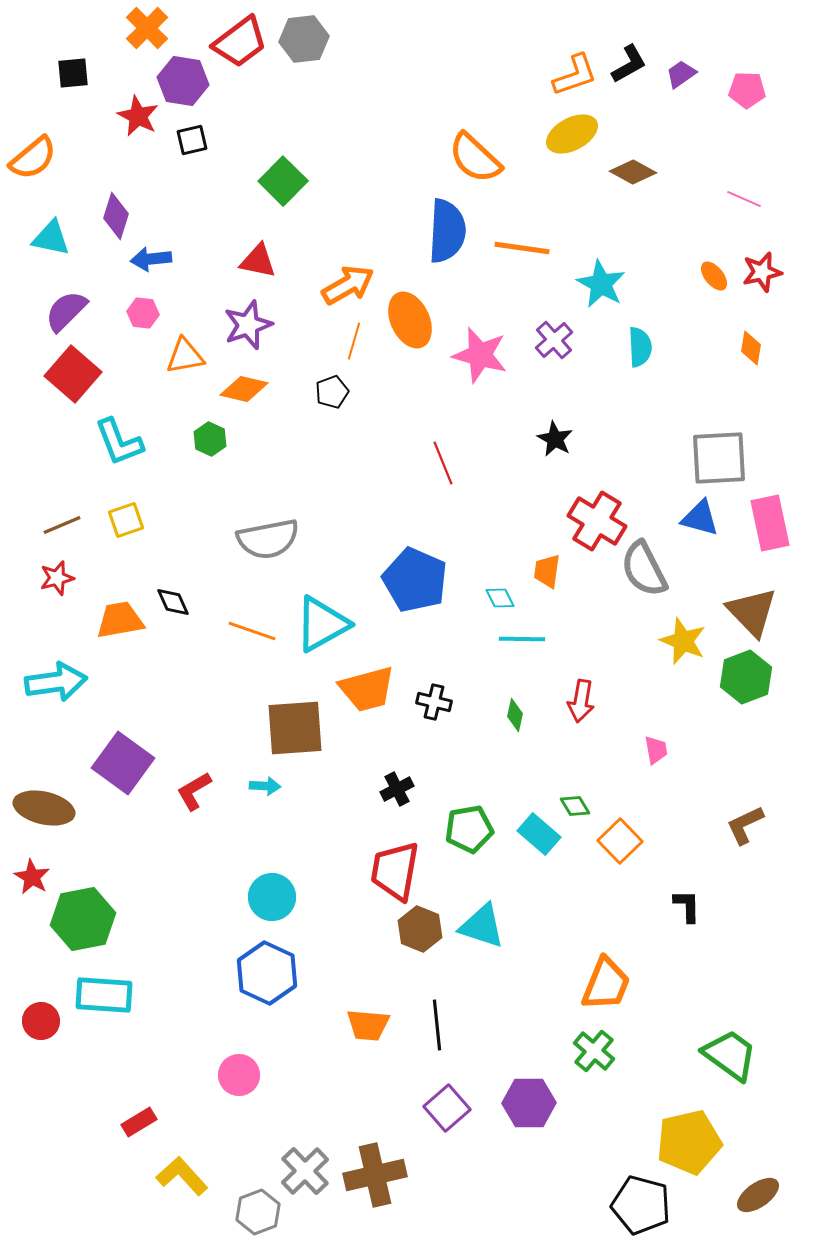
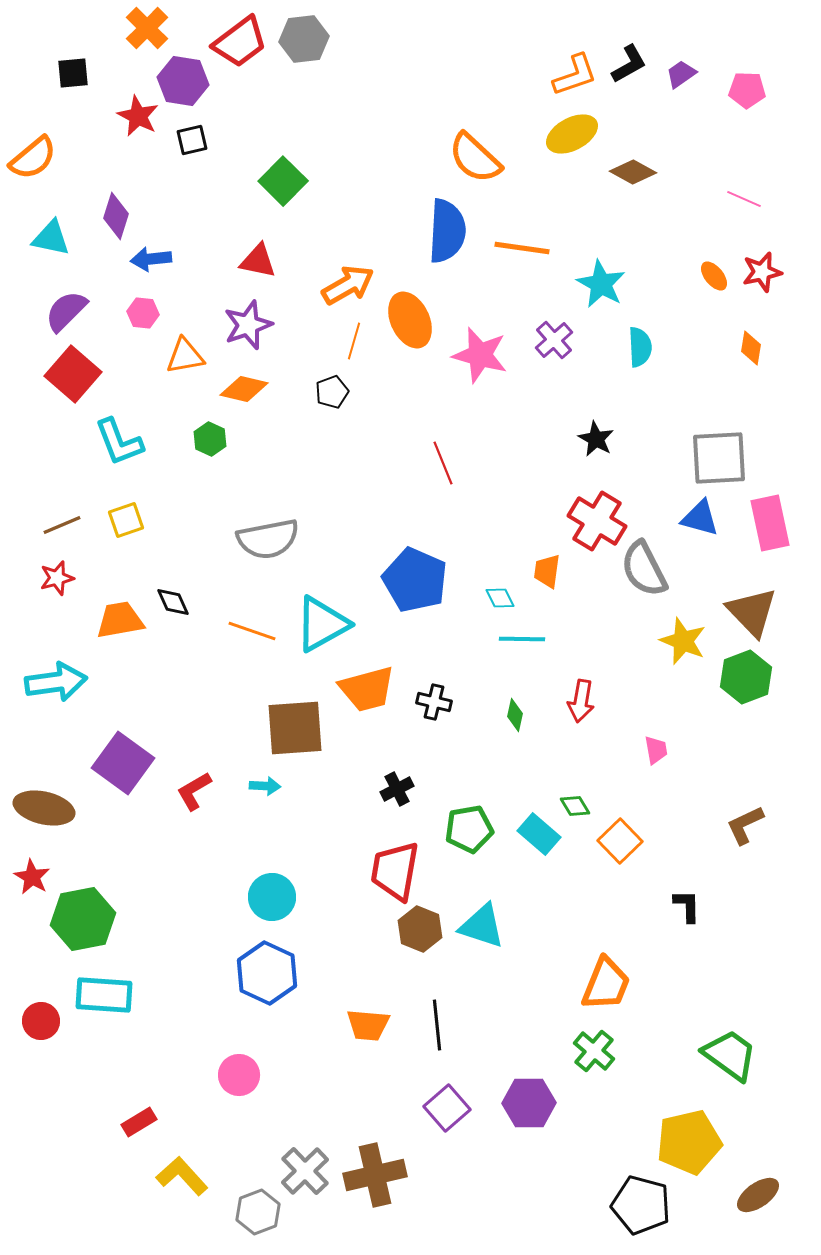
black star at (555, 439): moved 41 px right
